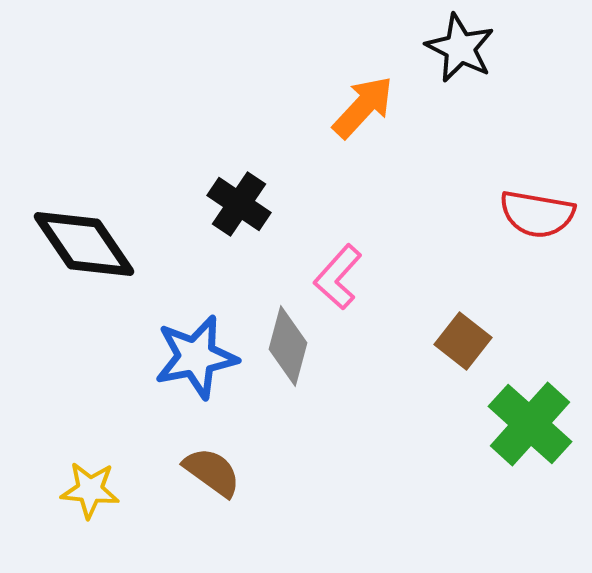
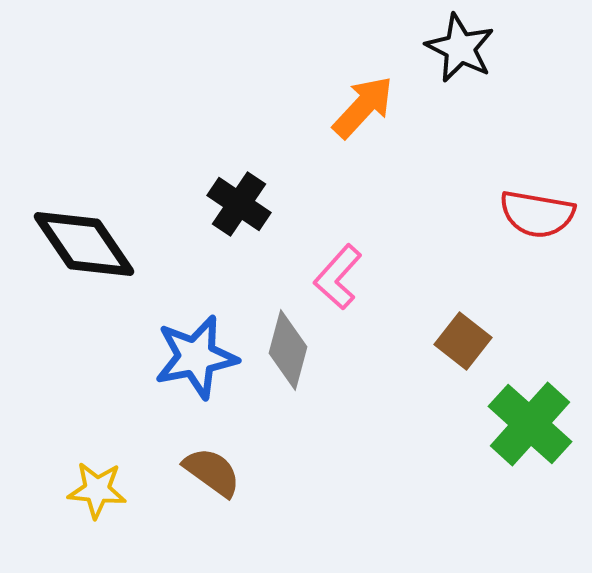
gray diamond: moved 4 px down
yellow star: moved 7 px right
